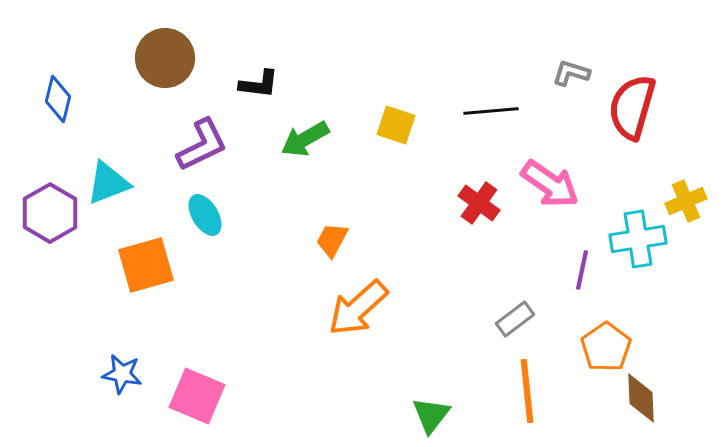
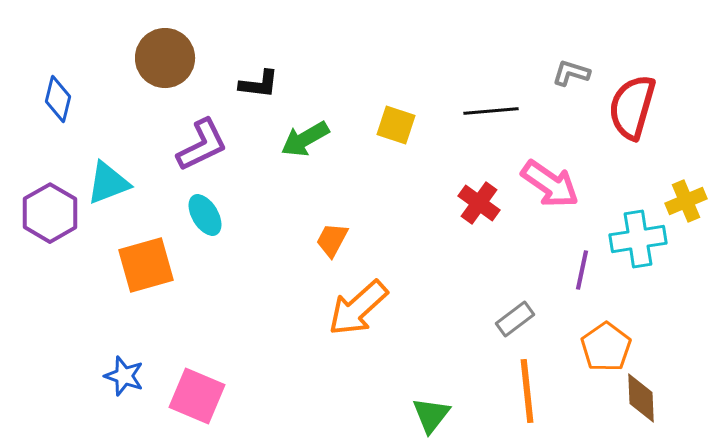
blue star: moved 2 px right, 2 px down; rotated 9 degrees clockwise
